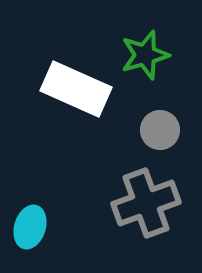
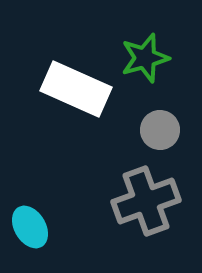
green star: moved 3 px down
gray cross: moved 2 px up
cyan ellipse: rotated 48 degrees counterclockwise
